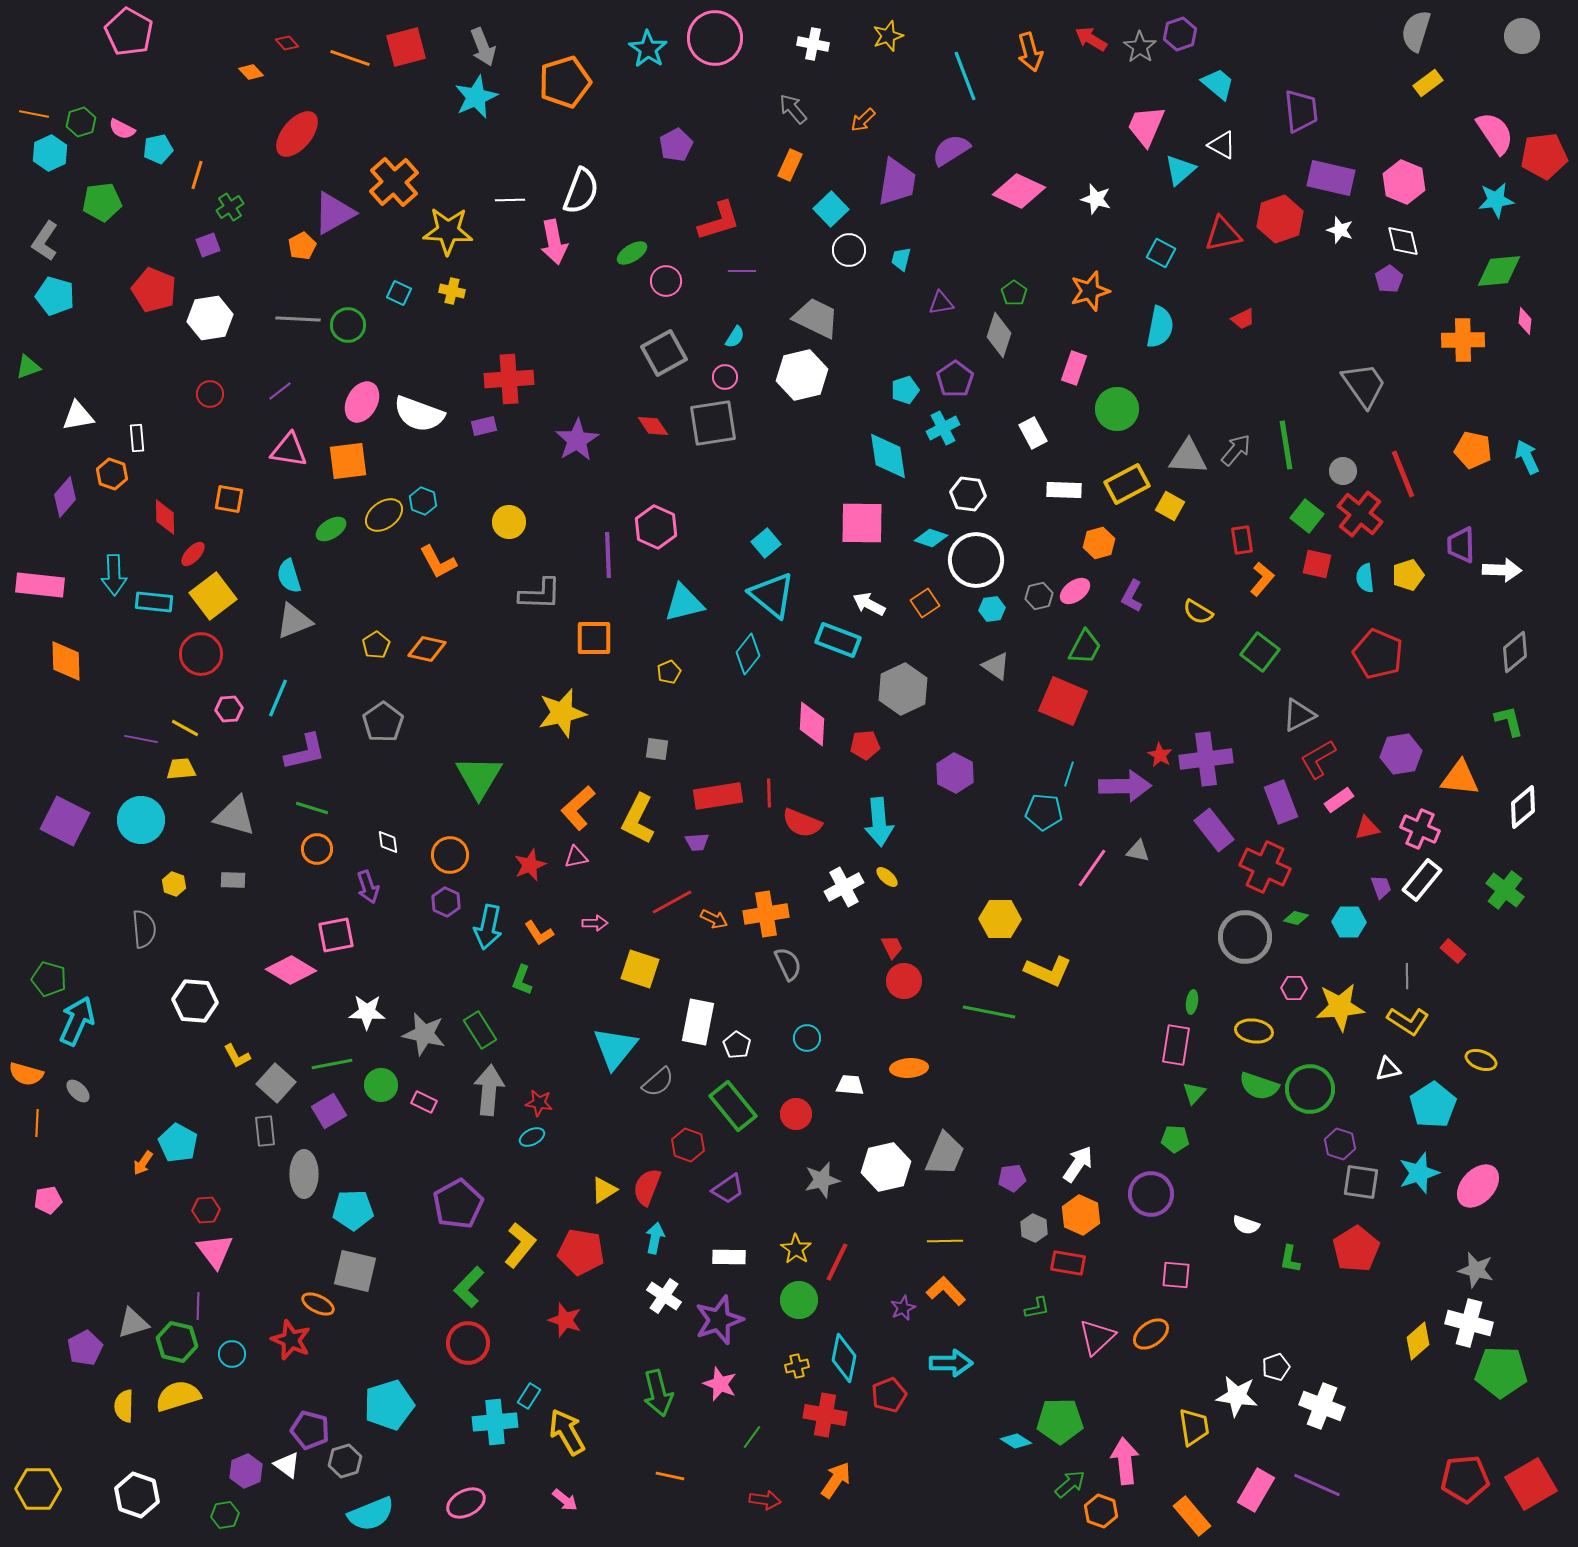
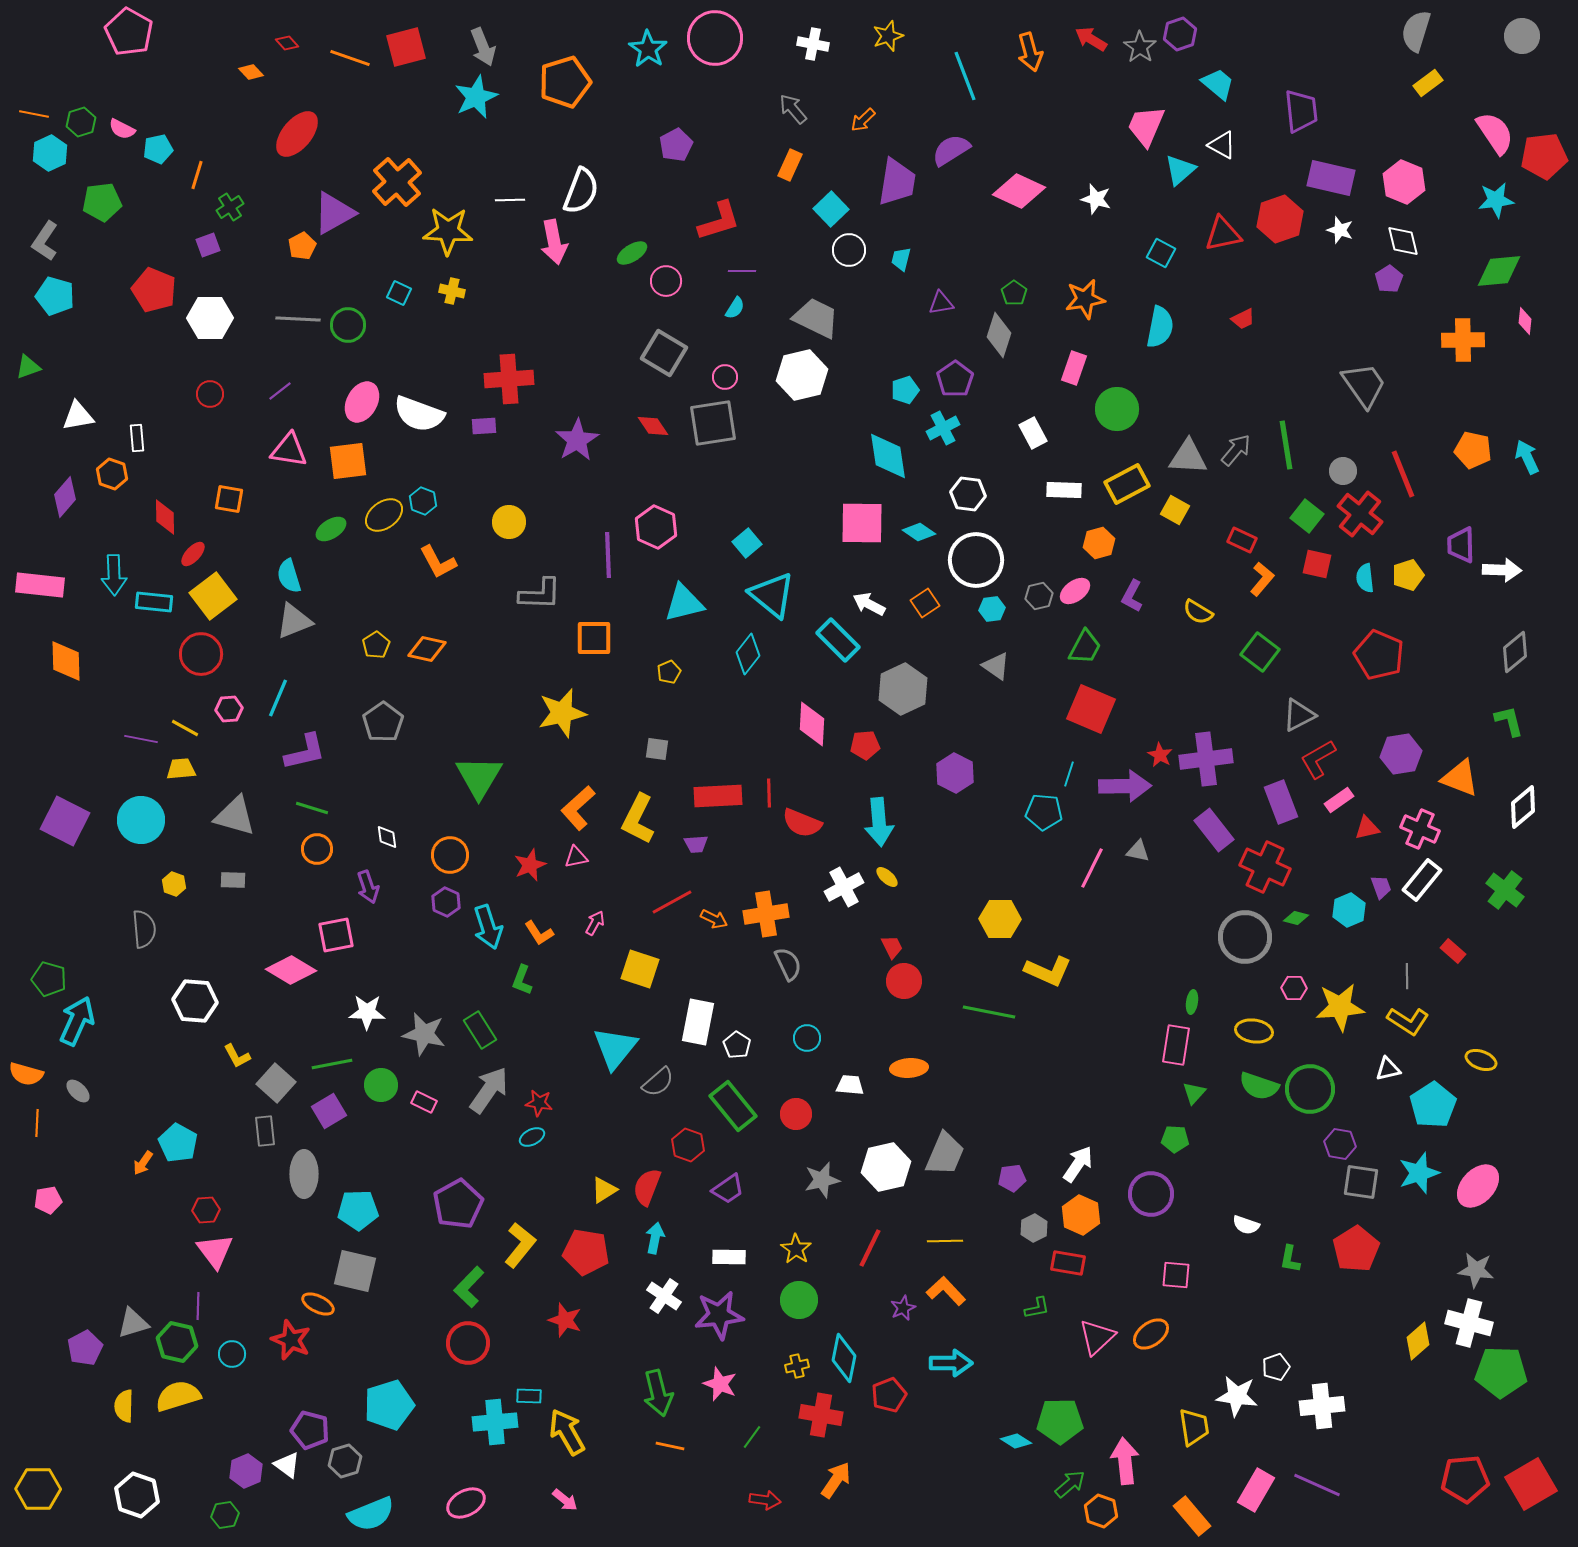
orange cross at (394, 182): moved 3 px right
orange star at (1090, 291): moved 5 px left, 8 px down; rotated 6 degrees clockwise
white hexagon at (210, 318): rotated 9 degrees clockwise
cyan semicircle at (735, 337): moved 29 px up
gray square at (664, 353): rotated 30 degrees counterclockwise
purple rectangle at (484, 426): rotated 10 degrees clockwise
yellow square at (1170, 506): moved 5 px right, 4 px down
cyan diamond at (931, 538): moved 12 px left, 6 px up; rotated 16 degrees clockwise
red rectangle at (1242, 540): rotated 56 degrees counterclockwise
cyan square at (766, 543): moved 19 px left
cyan rectangle at (838, 640): rotated 24 degrees clockwise
red pentagon at (1378, 654): moved 1 px right, 1 px down
red square at (1063, 701): moved 28 px right, 8 px down
orange triangle at (1460, 778): rotated 15 degrees clockwise
red rectangle at (718, 796): rotated 6 degrees clockwise
white diamond at (388, 842): moved 1 px left, 5 px up
purple trapezoid at (697, 842): moved 1 px left, 2 px down
pink line at (1092, 868): rotated 9 degrees counterclockwise
cyan hexagon at (1349, 922): moved 12 px up; rotated 24 degrees counterclockwise
pink arrow at (595, 923): rotated 60 degrees counterclockwise
cyan arrow at (488, 927): rotated 30 degrees counterclockwise
gray arrow at (489, 1090): rotated 30 degrees clockwise
purple hexagon at (1340, 1144): rotated 8 degrees counterclockwise
cyan pentagon at (353, 1210): moved 5 px right
gray hexagon at (1034, 1228): rotated 8 degrees clockwise
red pentagon at (581, 1252): moved 5 px right
red line at (837, 1262): moved 33 px right, 14 px up
gray star at (1476, 1270): rotated 6 degrees counterclockwise
purple star at (719, 1320): moved 5 px up; rotated 12 degrees clockwise
cyan rectangle at (529, 1396): rotated 60 degrees clockwise
white cross at (1322, 1406): rotated 27 degrees counterclockwise
red cross at (825, 1415): moved 4 px left
orange line at (670, 1476): moved 30 px up
